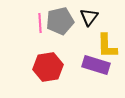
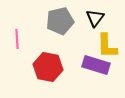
black triangle: moved 6 px right, 1 px down
pink line: moved 23 px left, 16 px down
red hexagon: rotated 20 degrees clockwise
